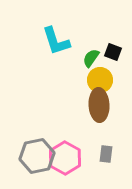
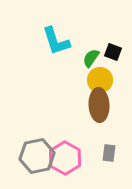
gray rectangle: moved 3 px right, 1 px up
